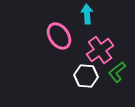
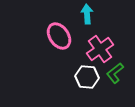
pink cross: moved 1 px up
green L-shape: moved 2 px left, 1 px down
white hexagon: moved 1 px right, 1 px down
